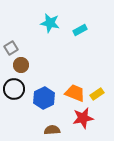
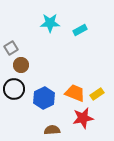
cyan star: rotated 12 degrees counterclockwise
